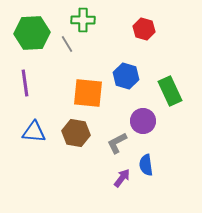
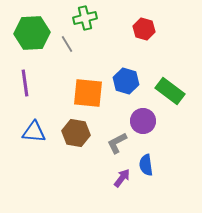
green cross: moved 2 px right, 2 px up; rotated 15 degrees counterclockwise
blue hexagon: moved 5 px down
green rectangle: rotated 28 degrees counterclockwise
